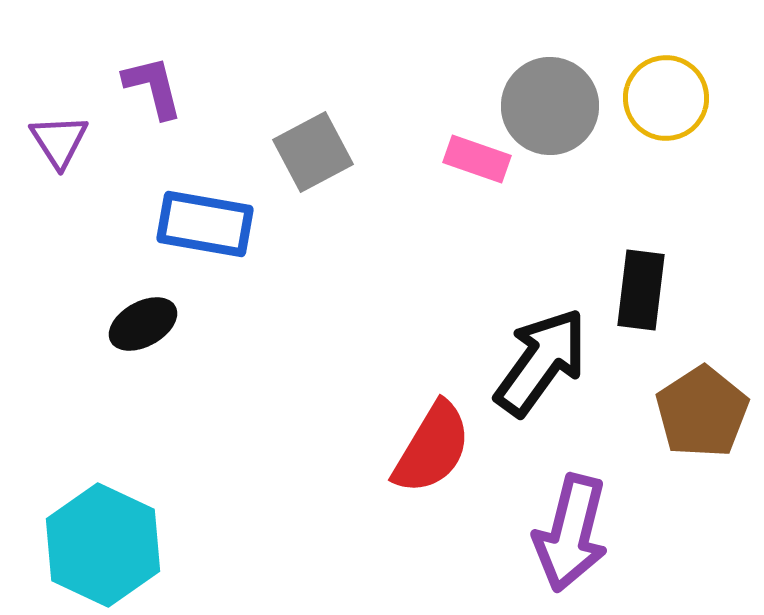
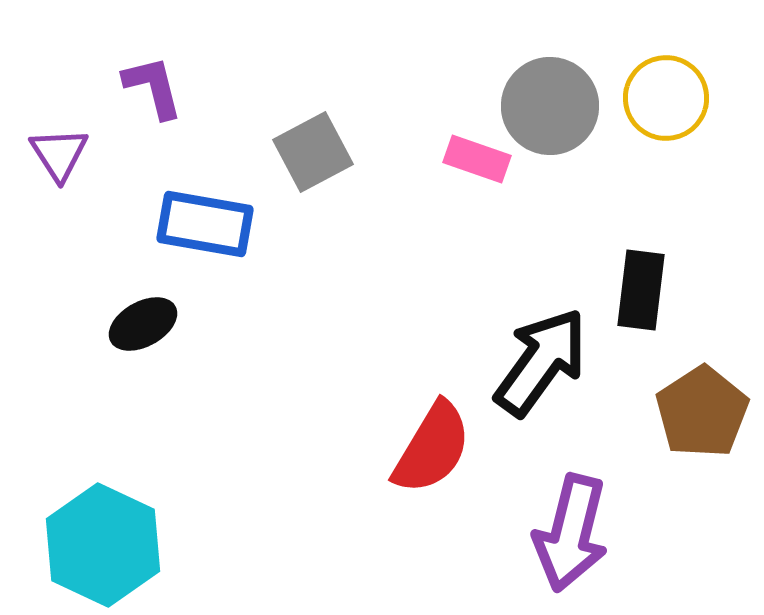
purple triangle: moved 13 px down
